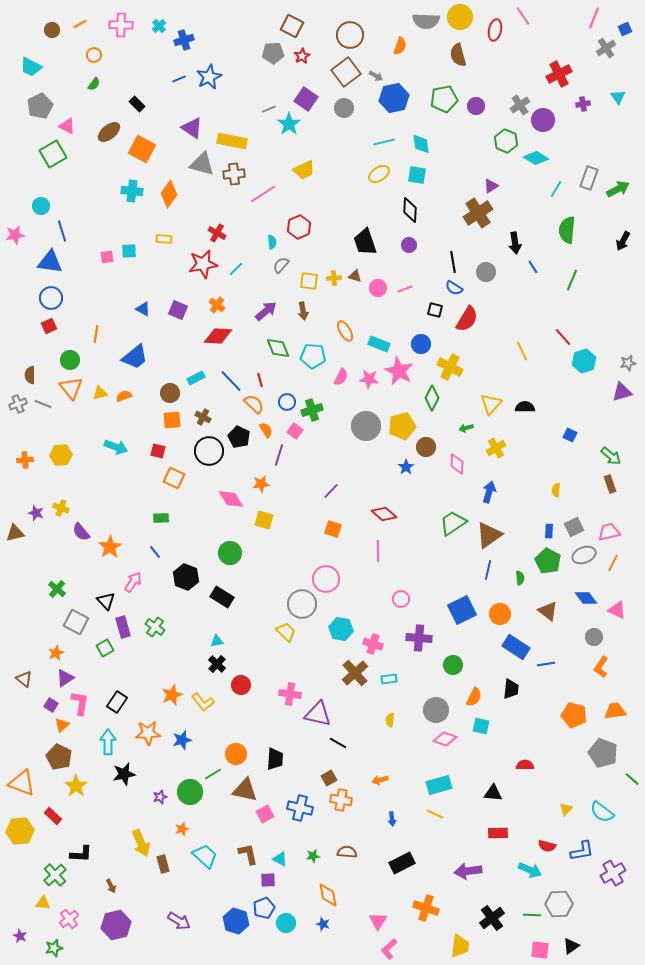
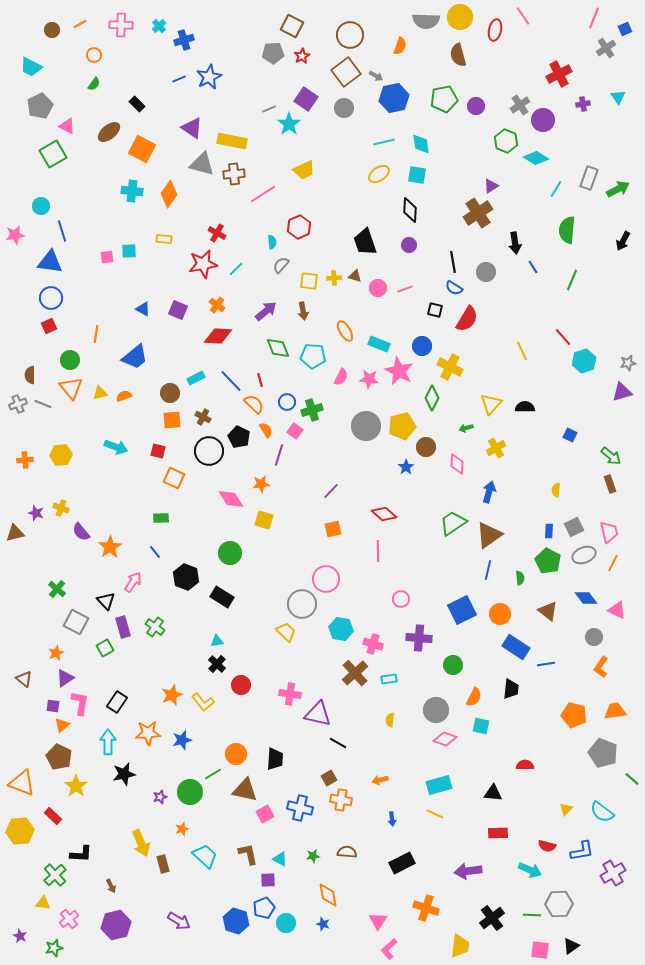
blue circle at (421, 344): moved 1 px right, 2 px down
orange square at (333, 529): rotated 30 degrees counterclockwise
pink trapezoid at (609, 532): rotated 90 degrees clockwise
purple square at (51, 705): moved 2 px right, 1 px down; rotated 24 degrees counterclockwise
